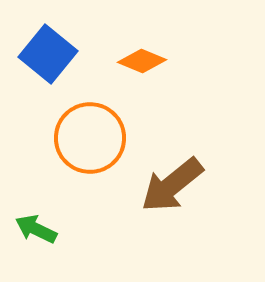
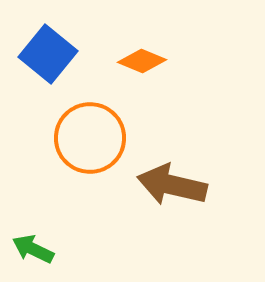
brown arrow: rotated 52 degrees clockwise
green arrow: moved 3 px left, 20 px down
